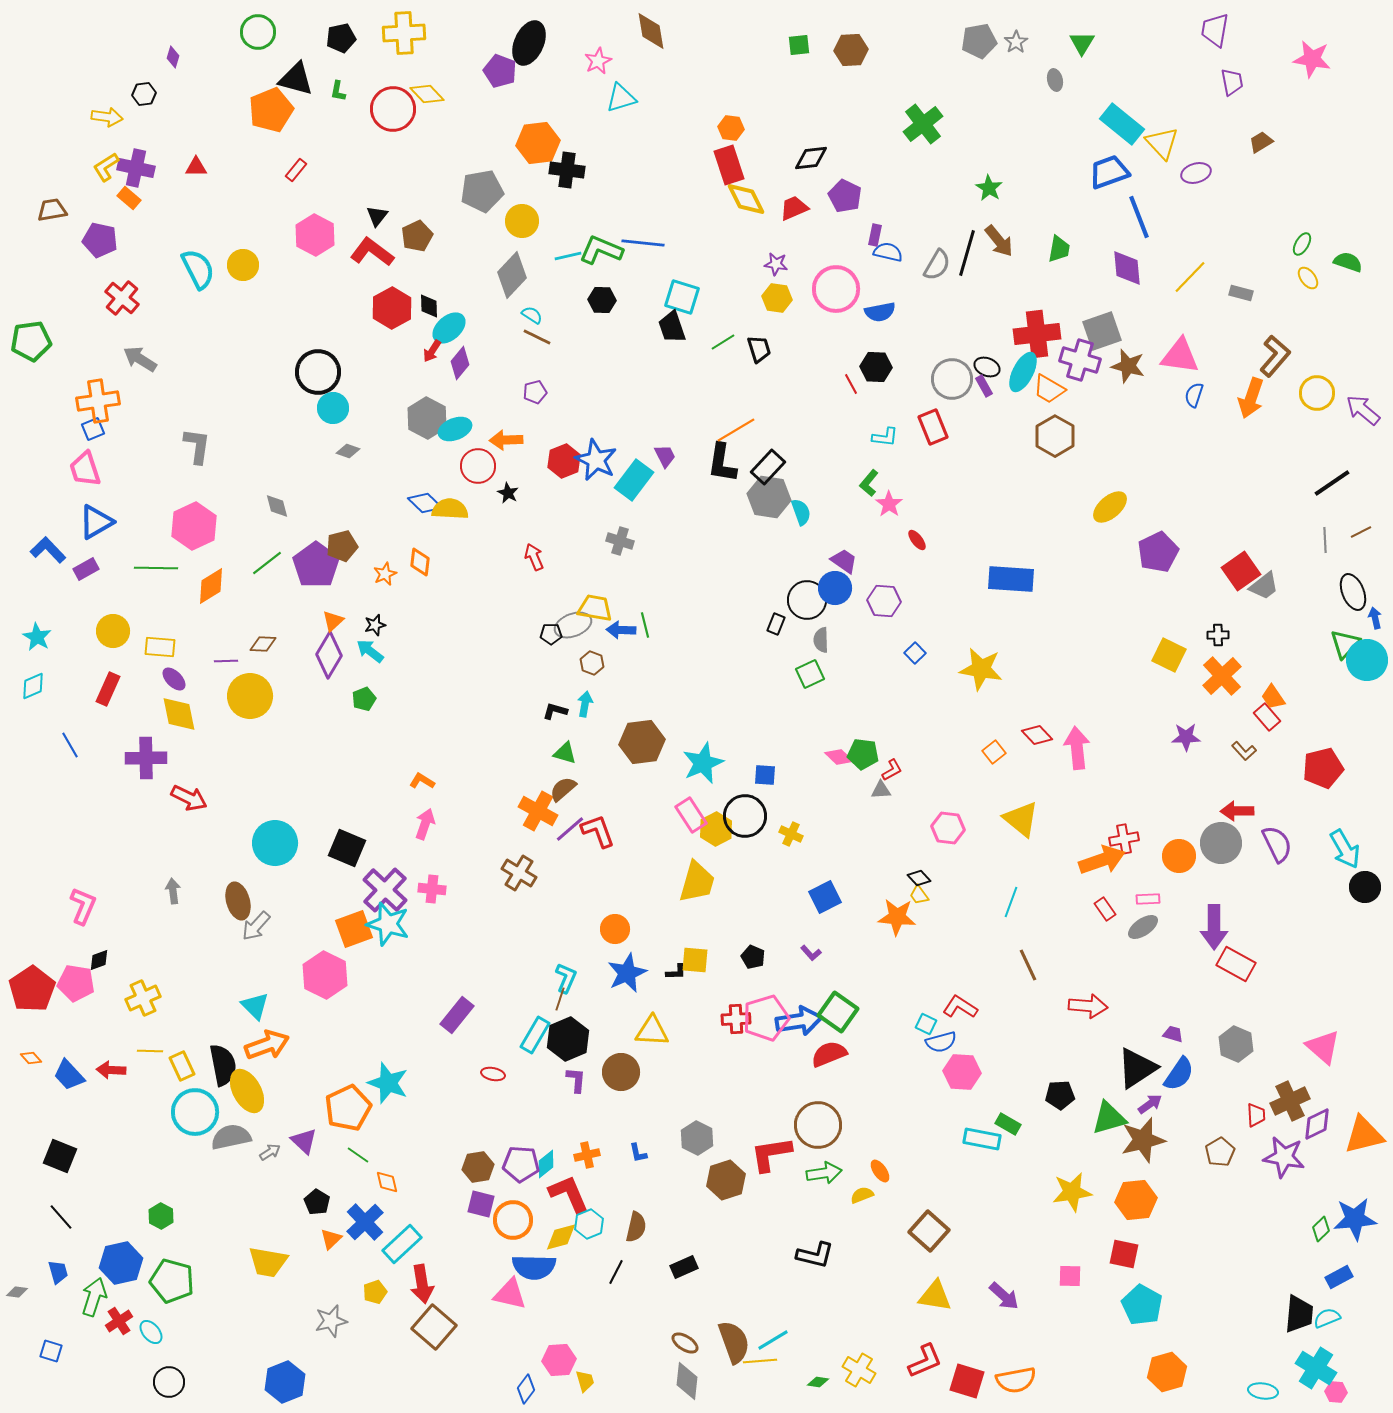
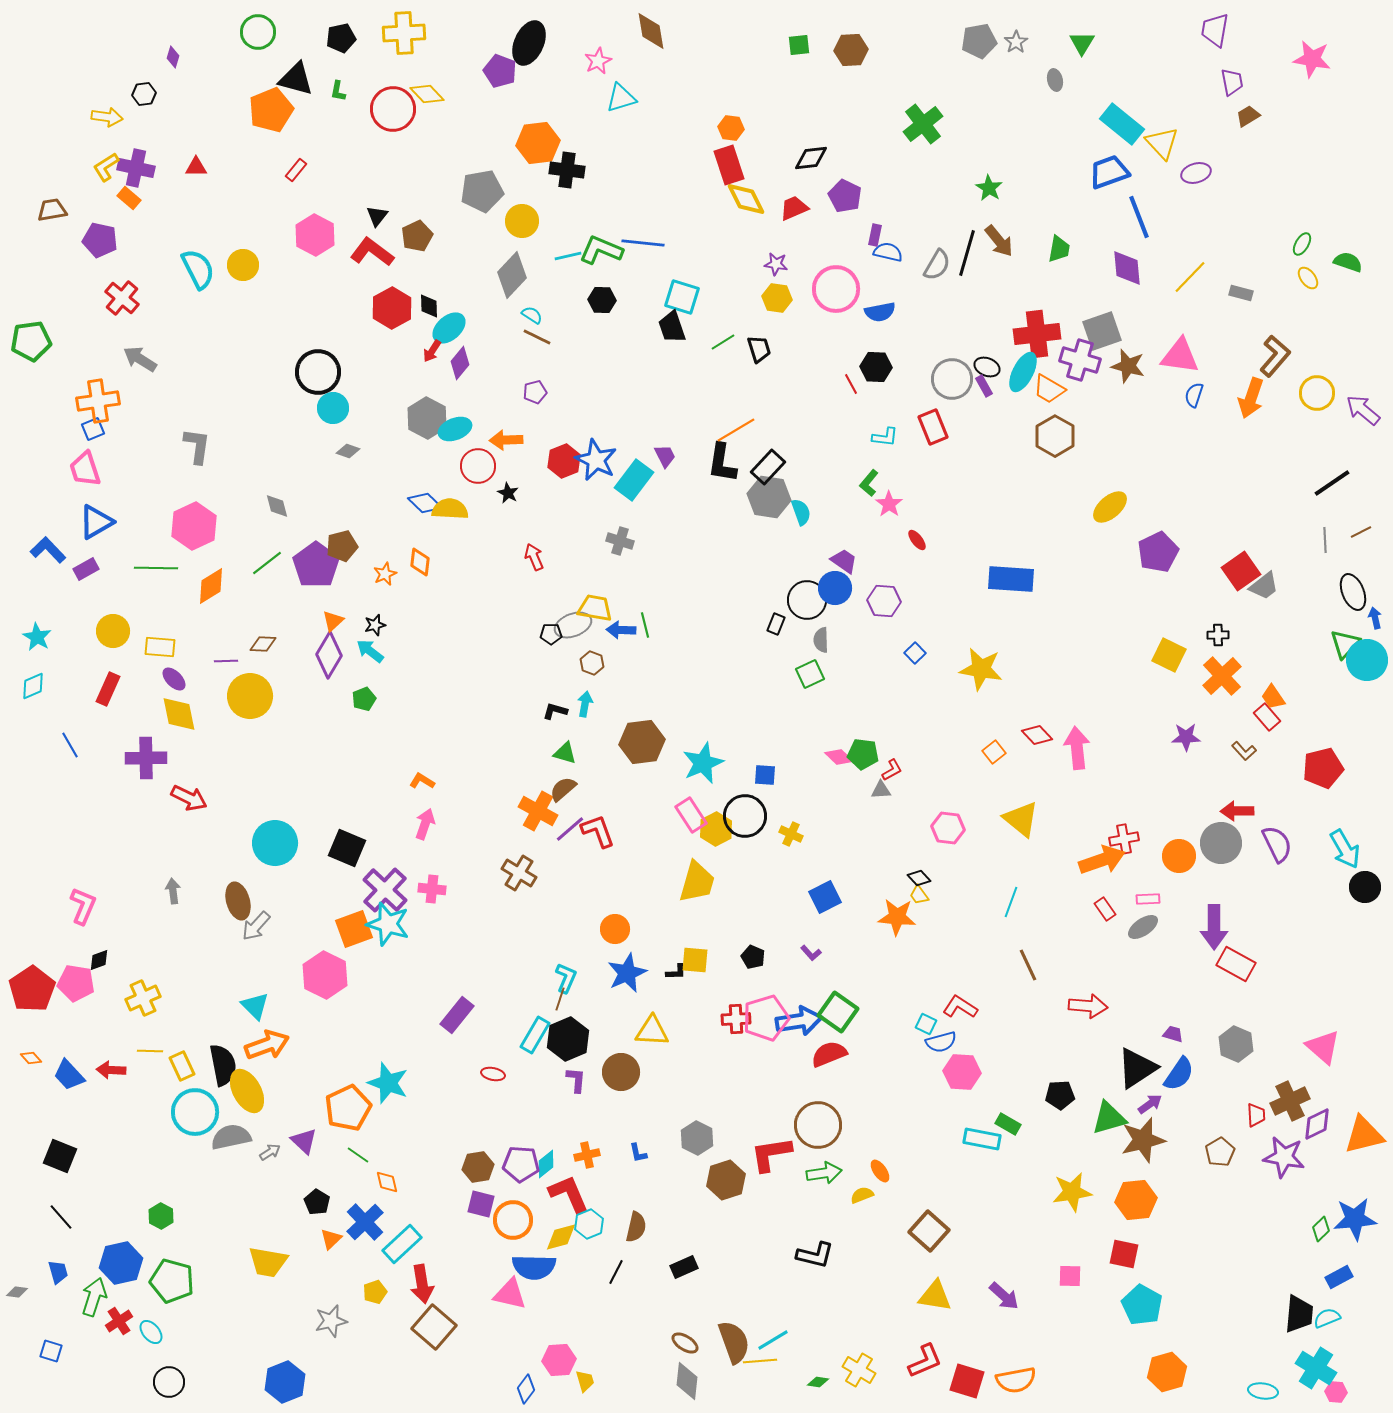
brown trapezoid at (1261, 142): moved 13 px left, 26 px up
